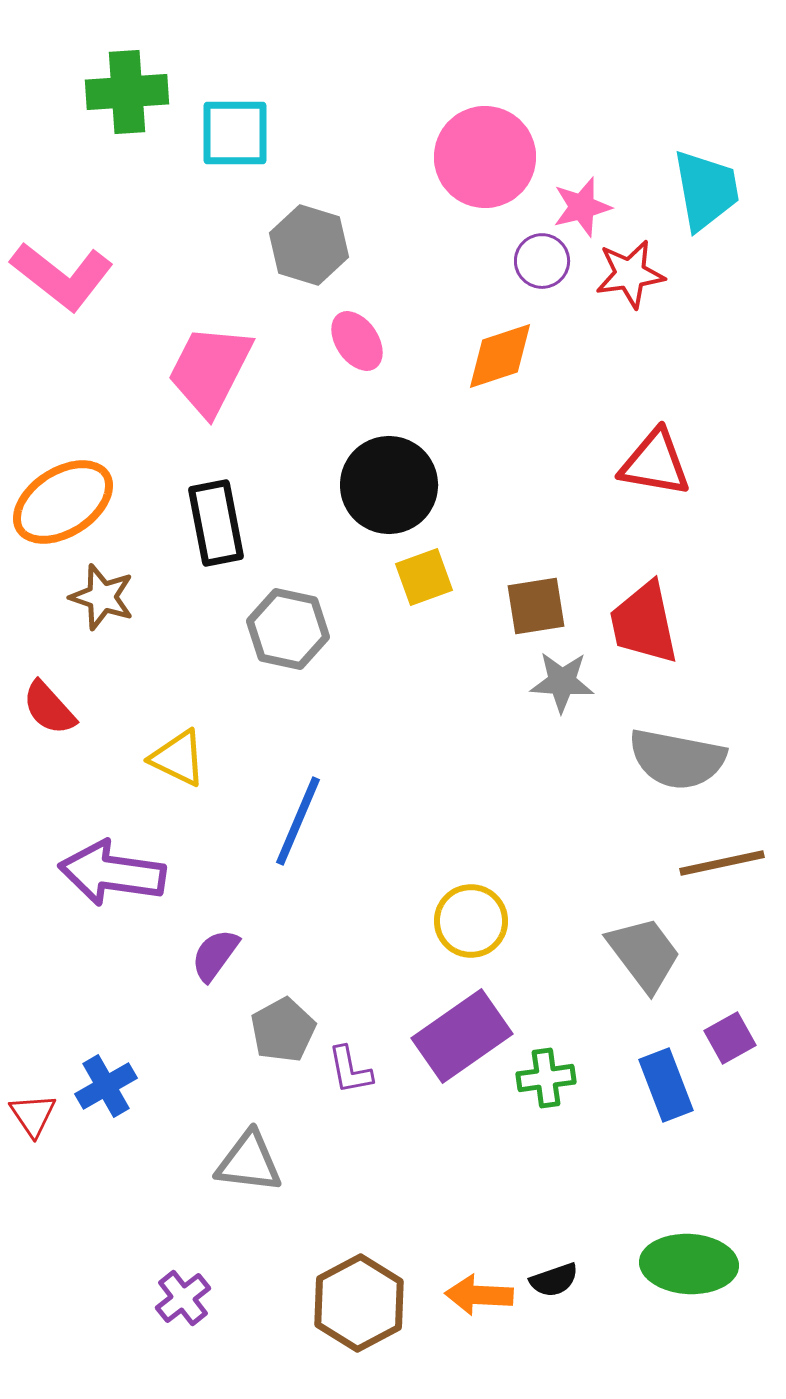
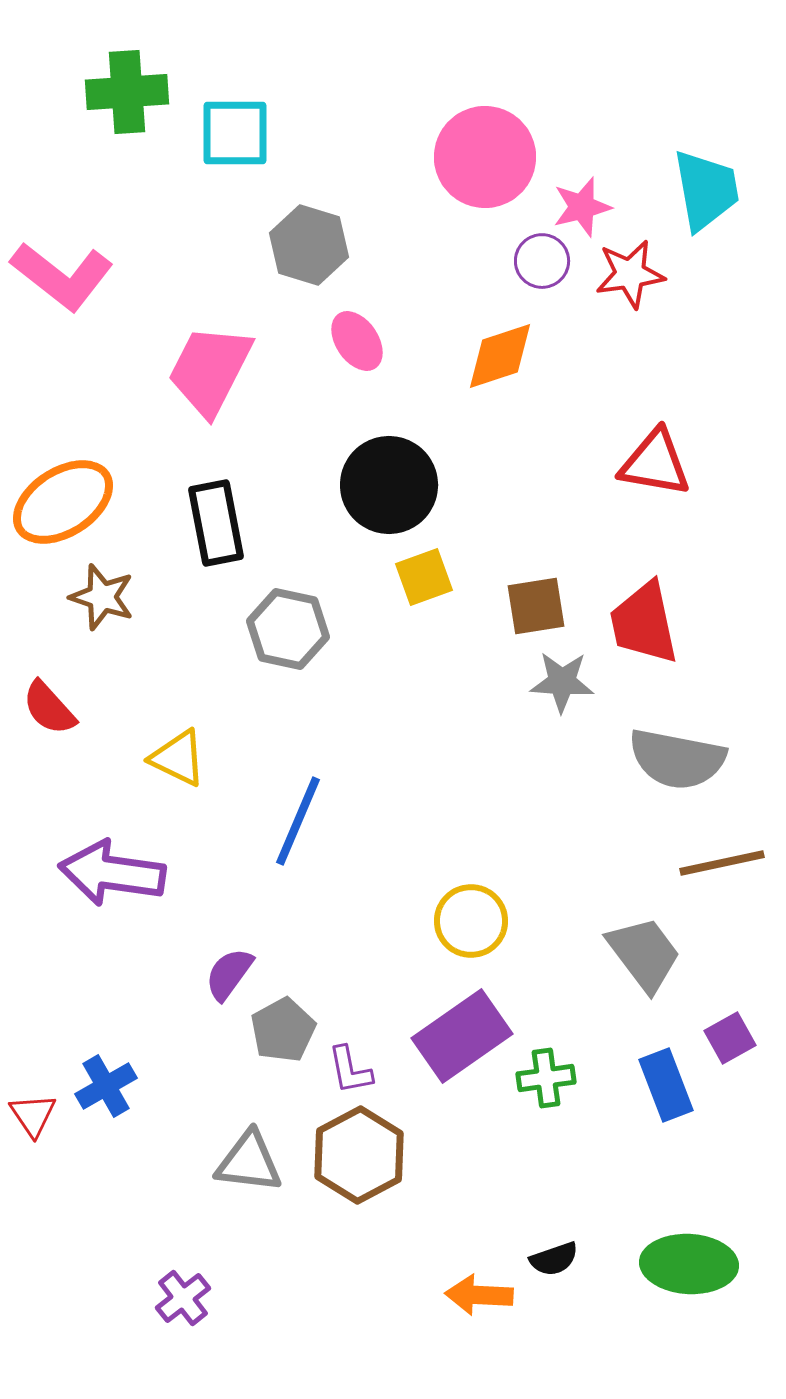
purple semicircle at (215, 955): moved 14 px right, 19 px down
black semicircle at (554, 1280): moved 21 px up
brown hexagon at (359, 1303): moved 148 px up
